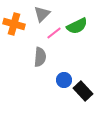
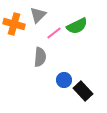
gray triangle: moved 4 px left, 1 px down
